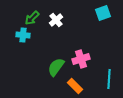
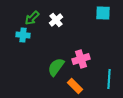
cyan square: rotated 21 degrees clockwise
